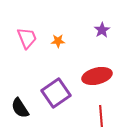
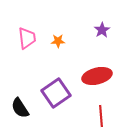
pink trapezoid: rotated 15 degrees clockwise
